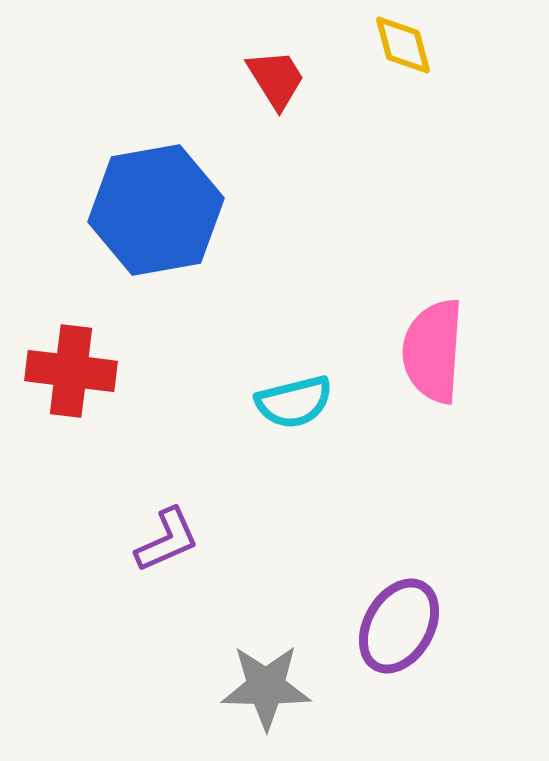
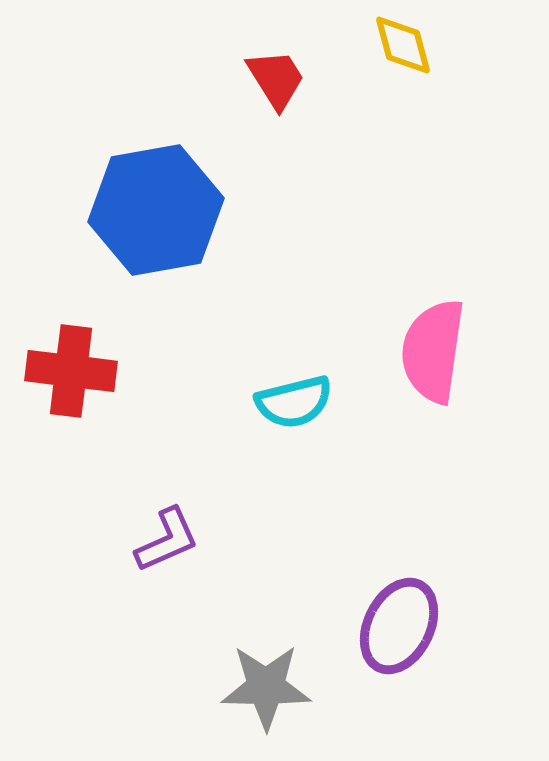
pink semicircle: rotated 4 degrees clockwise
purple ellipse: rotated 4 degrees counterclockwise
